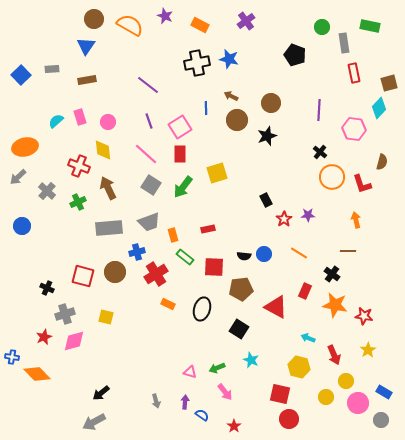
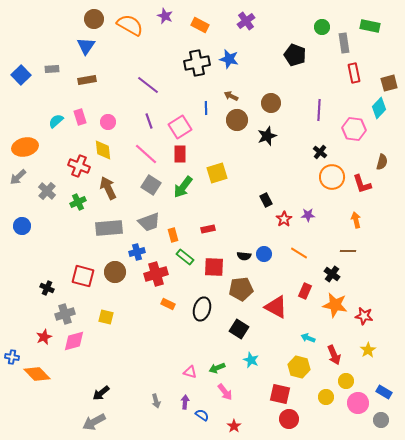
red cross at (156, 274): rotated 15 degrees clockwise
